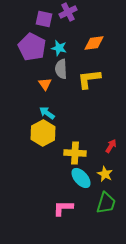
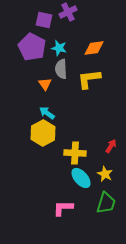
purple square: moved 1 px down
orange diamond: moved 5 px down
